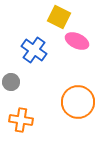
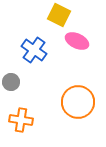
yellow square: moved 2 px up
